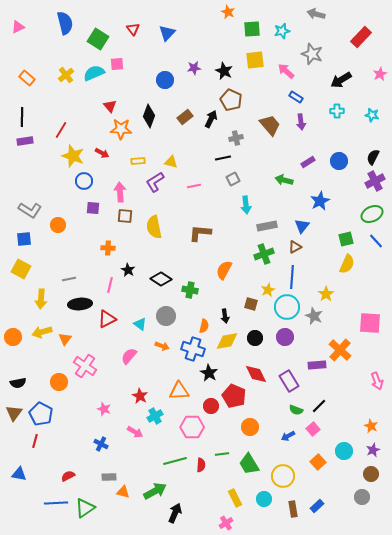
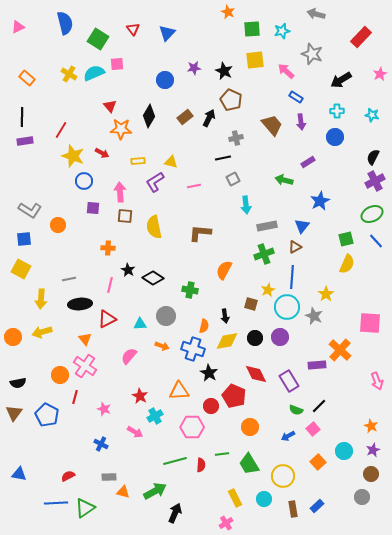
yellow cross at (66, 75): moved 3 px right, 1 px up; rotated 21 degrees counterclockwise
black diamond at (149, 116): rotated 10 degrees clockwise
black arrow at (211, 119): moved 2 px left, 1 px up
brown trapezoid at (270, 125): moved 2 px right
blue circle at (339, 161): moved 4 px left, 24 px up
black diamond at (161, 279): moved 8 px left, 1 px up
cyan triangle at (140, 324): rotated 40 degrees counterclockwise
purple circle at (285, 337): moved 5 px left
orange triangle at (65, 339): moved 20 px right; rotated 16 degrees counterclockwise
orange circle at (59, 382): moved 1 px right, 7 px up
blue pentagon at (41, 414): moved 6 px right, 1 px down
red line at (35, 441): moved 40 px right, 44 px up
